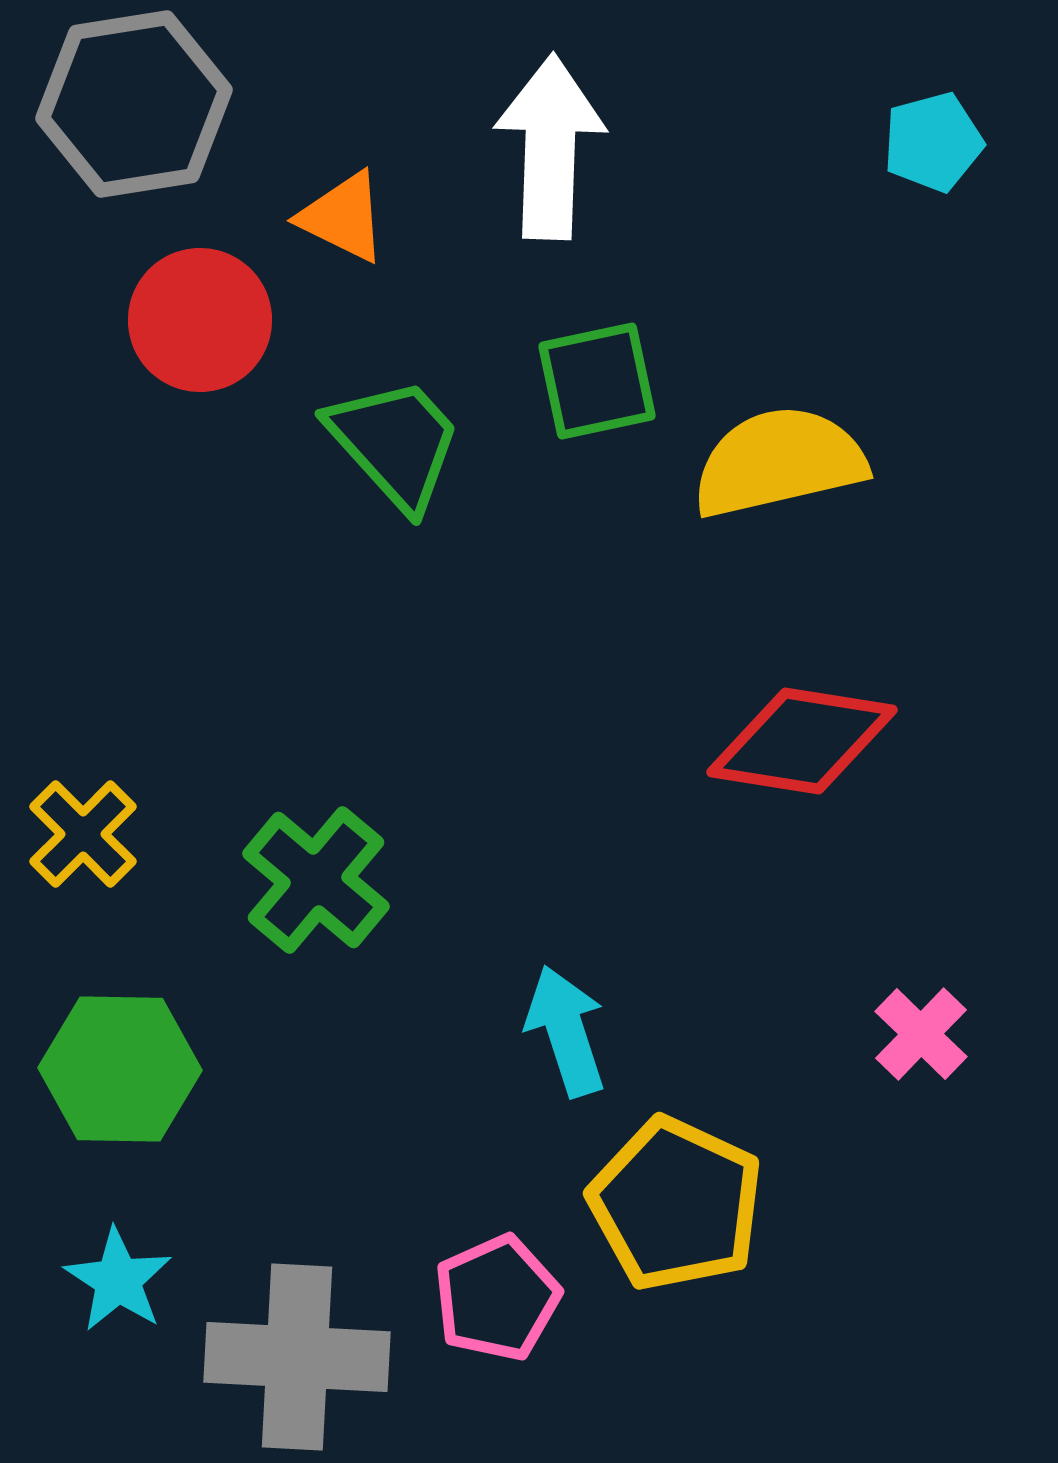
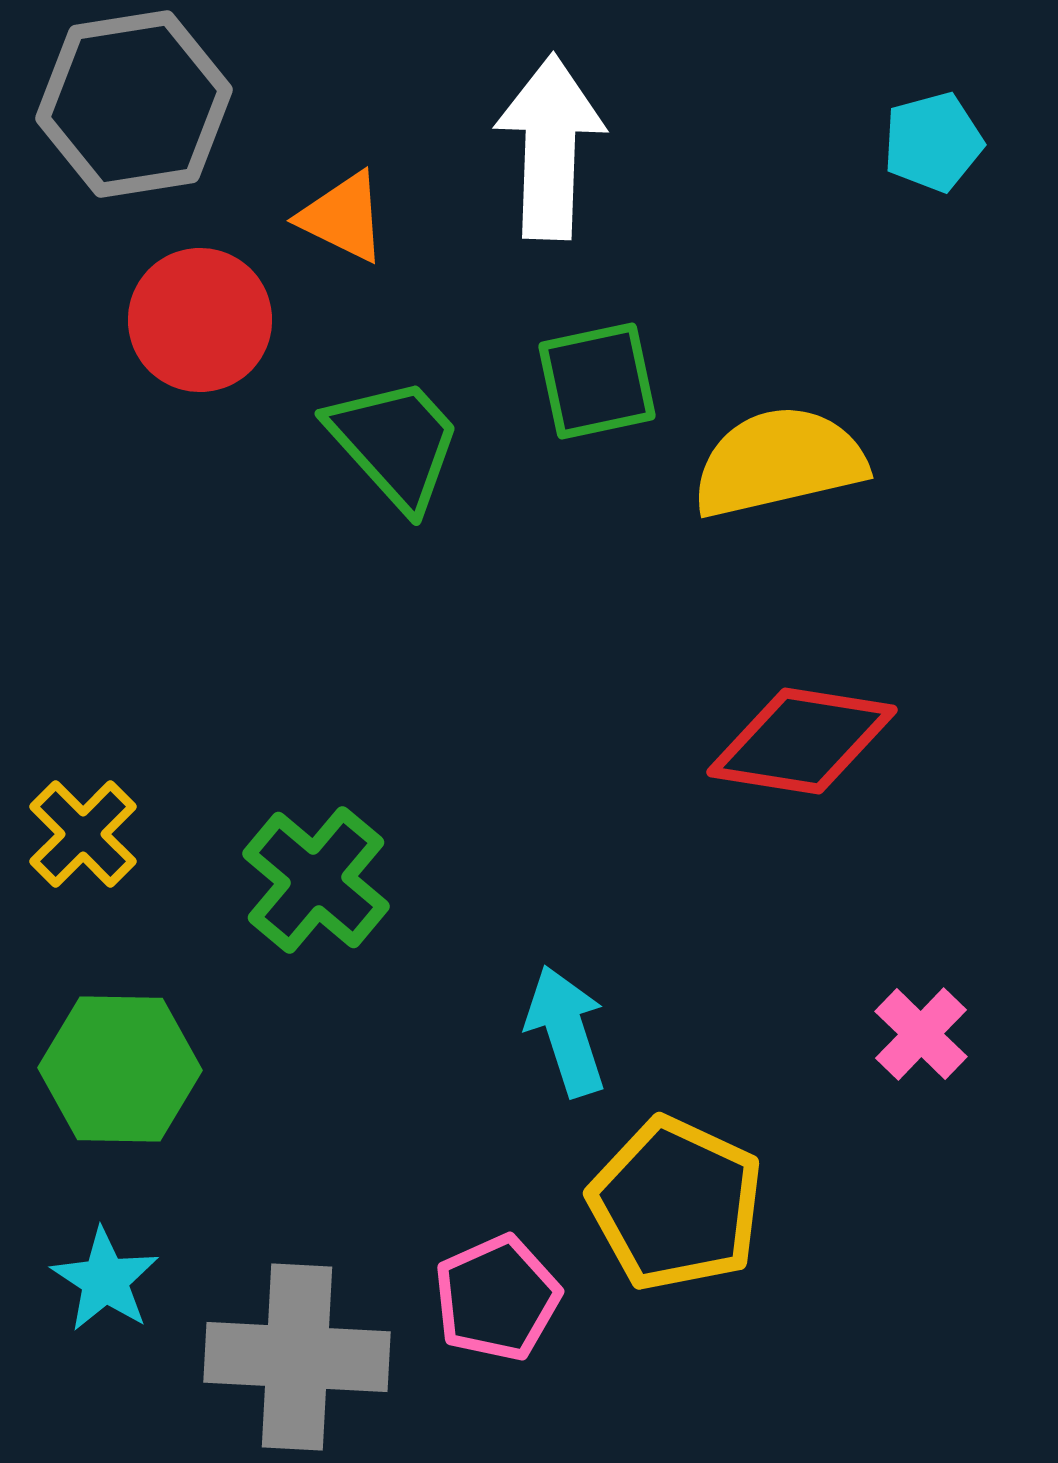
cyan star: moved 13 px left
